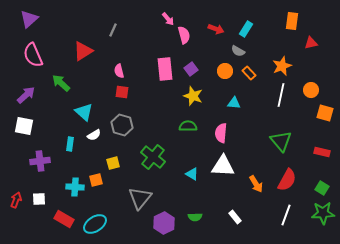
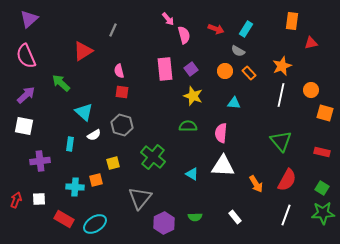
pink semicircle at (33, 55): moved 7 px left, 1 px down
